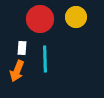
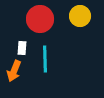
yellow circle: moved 4 px right, 1 px up
orange arrow: moved 3 px left
